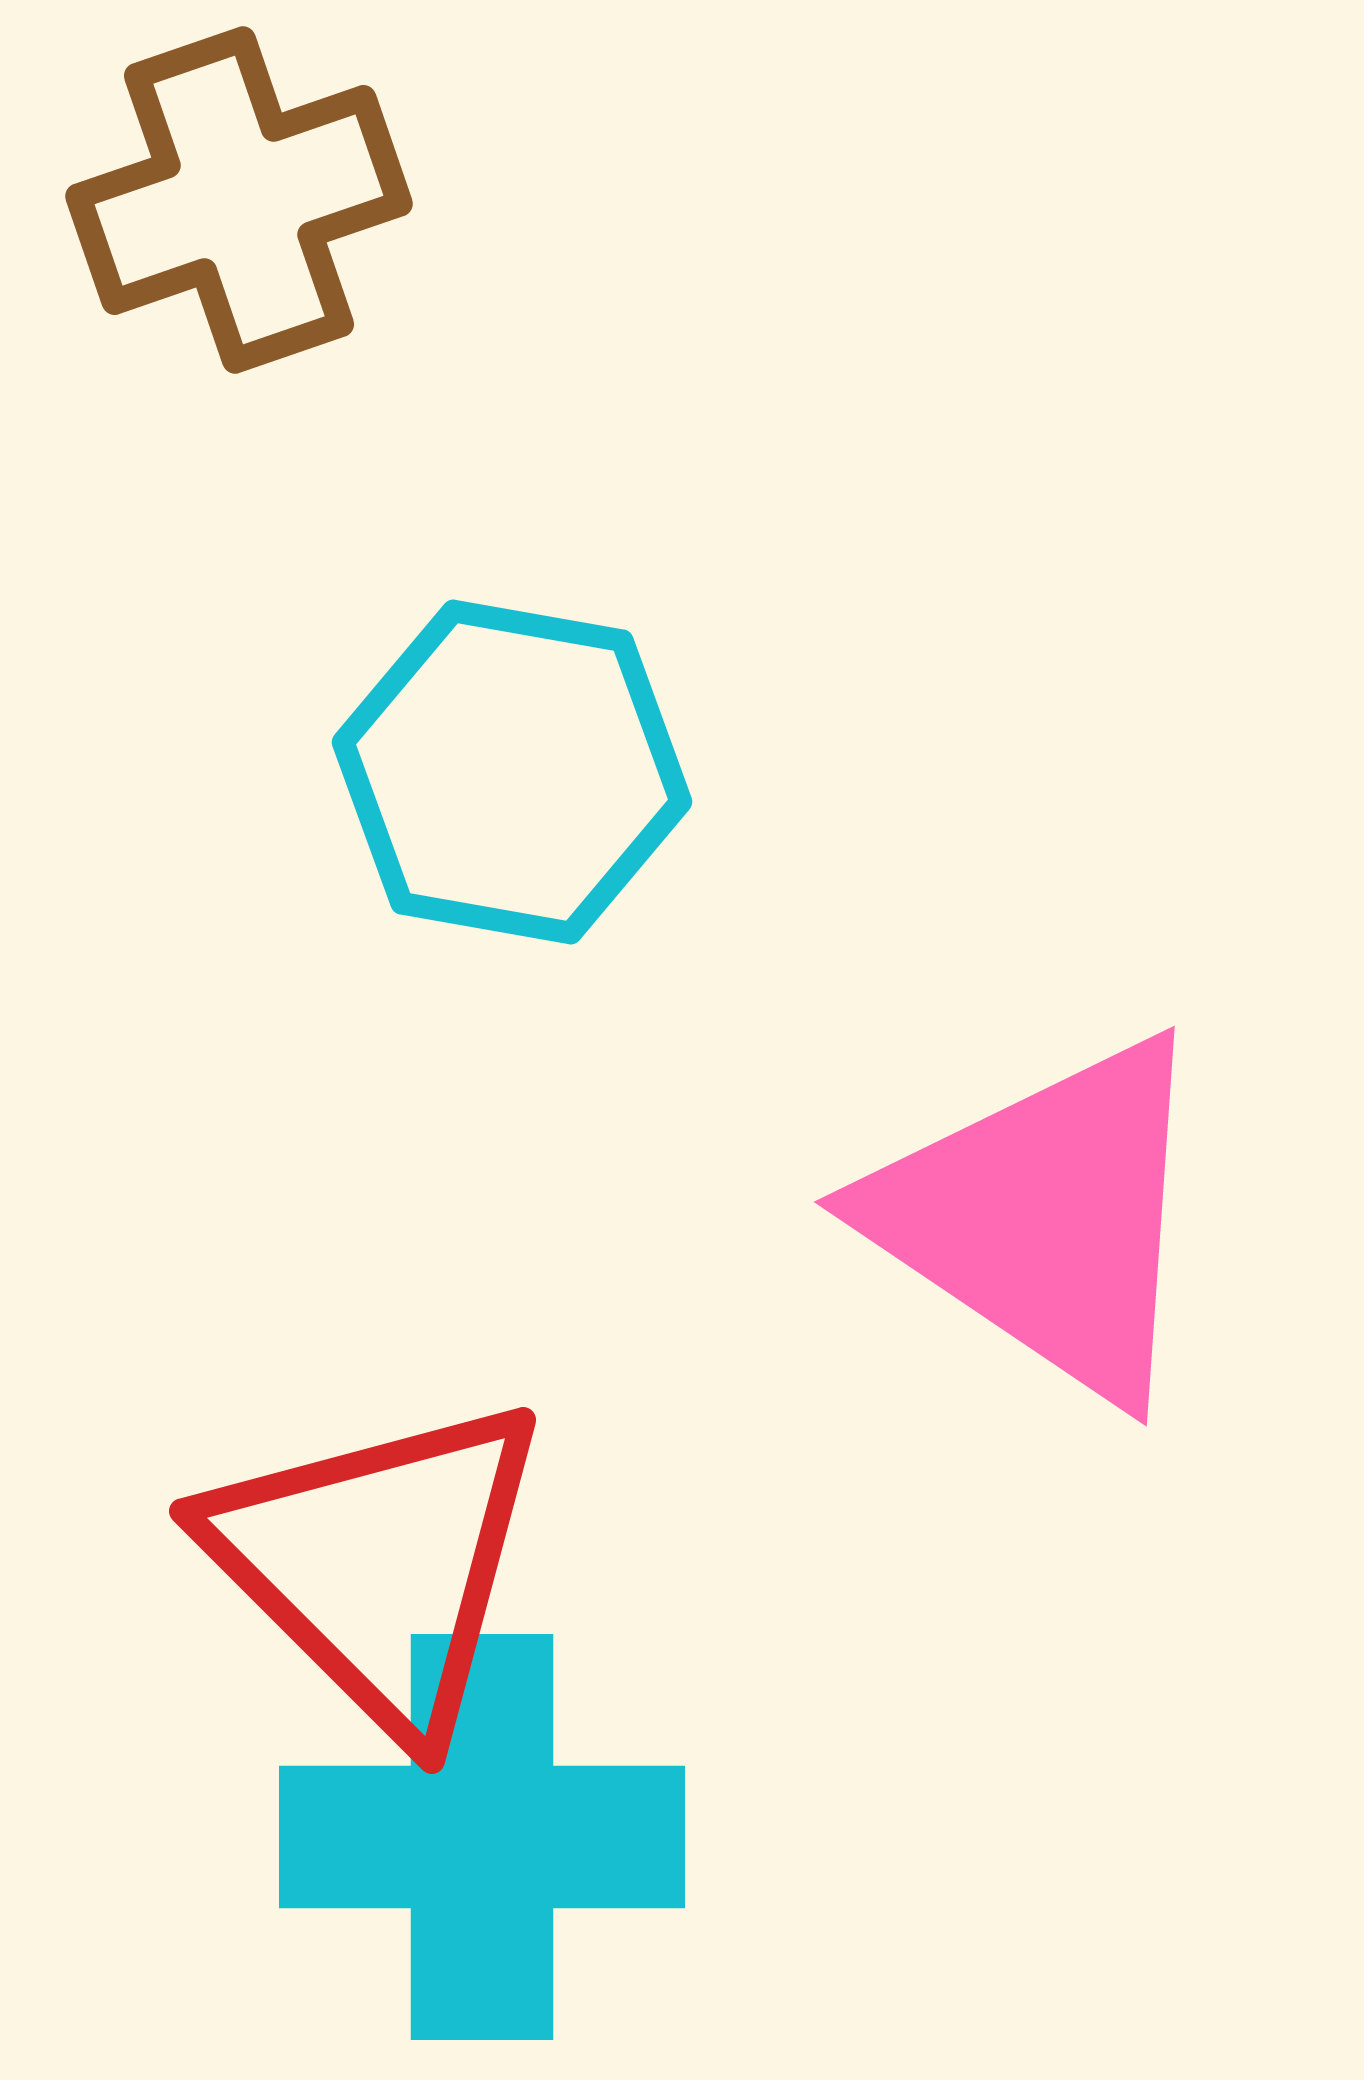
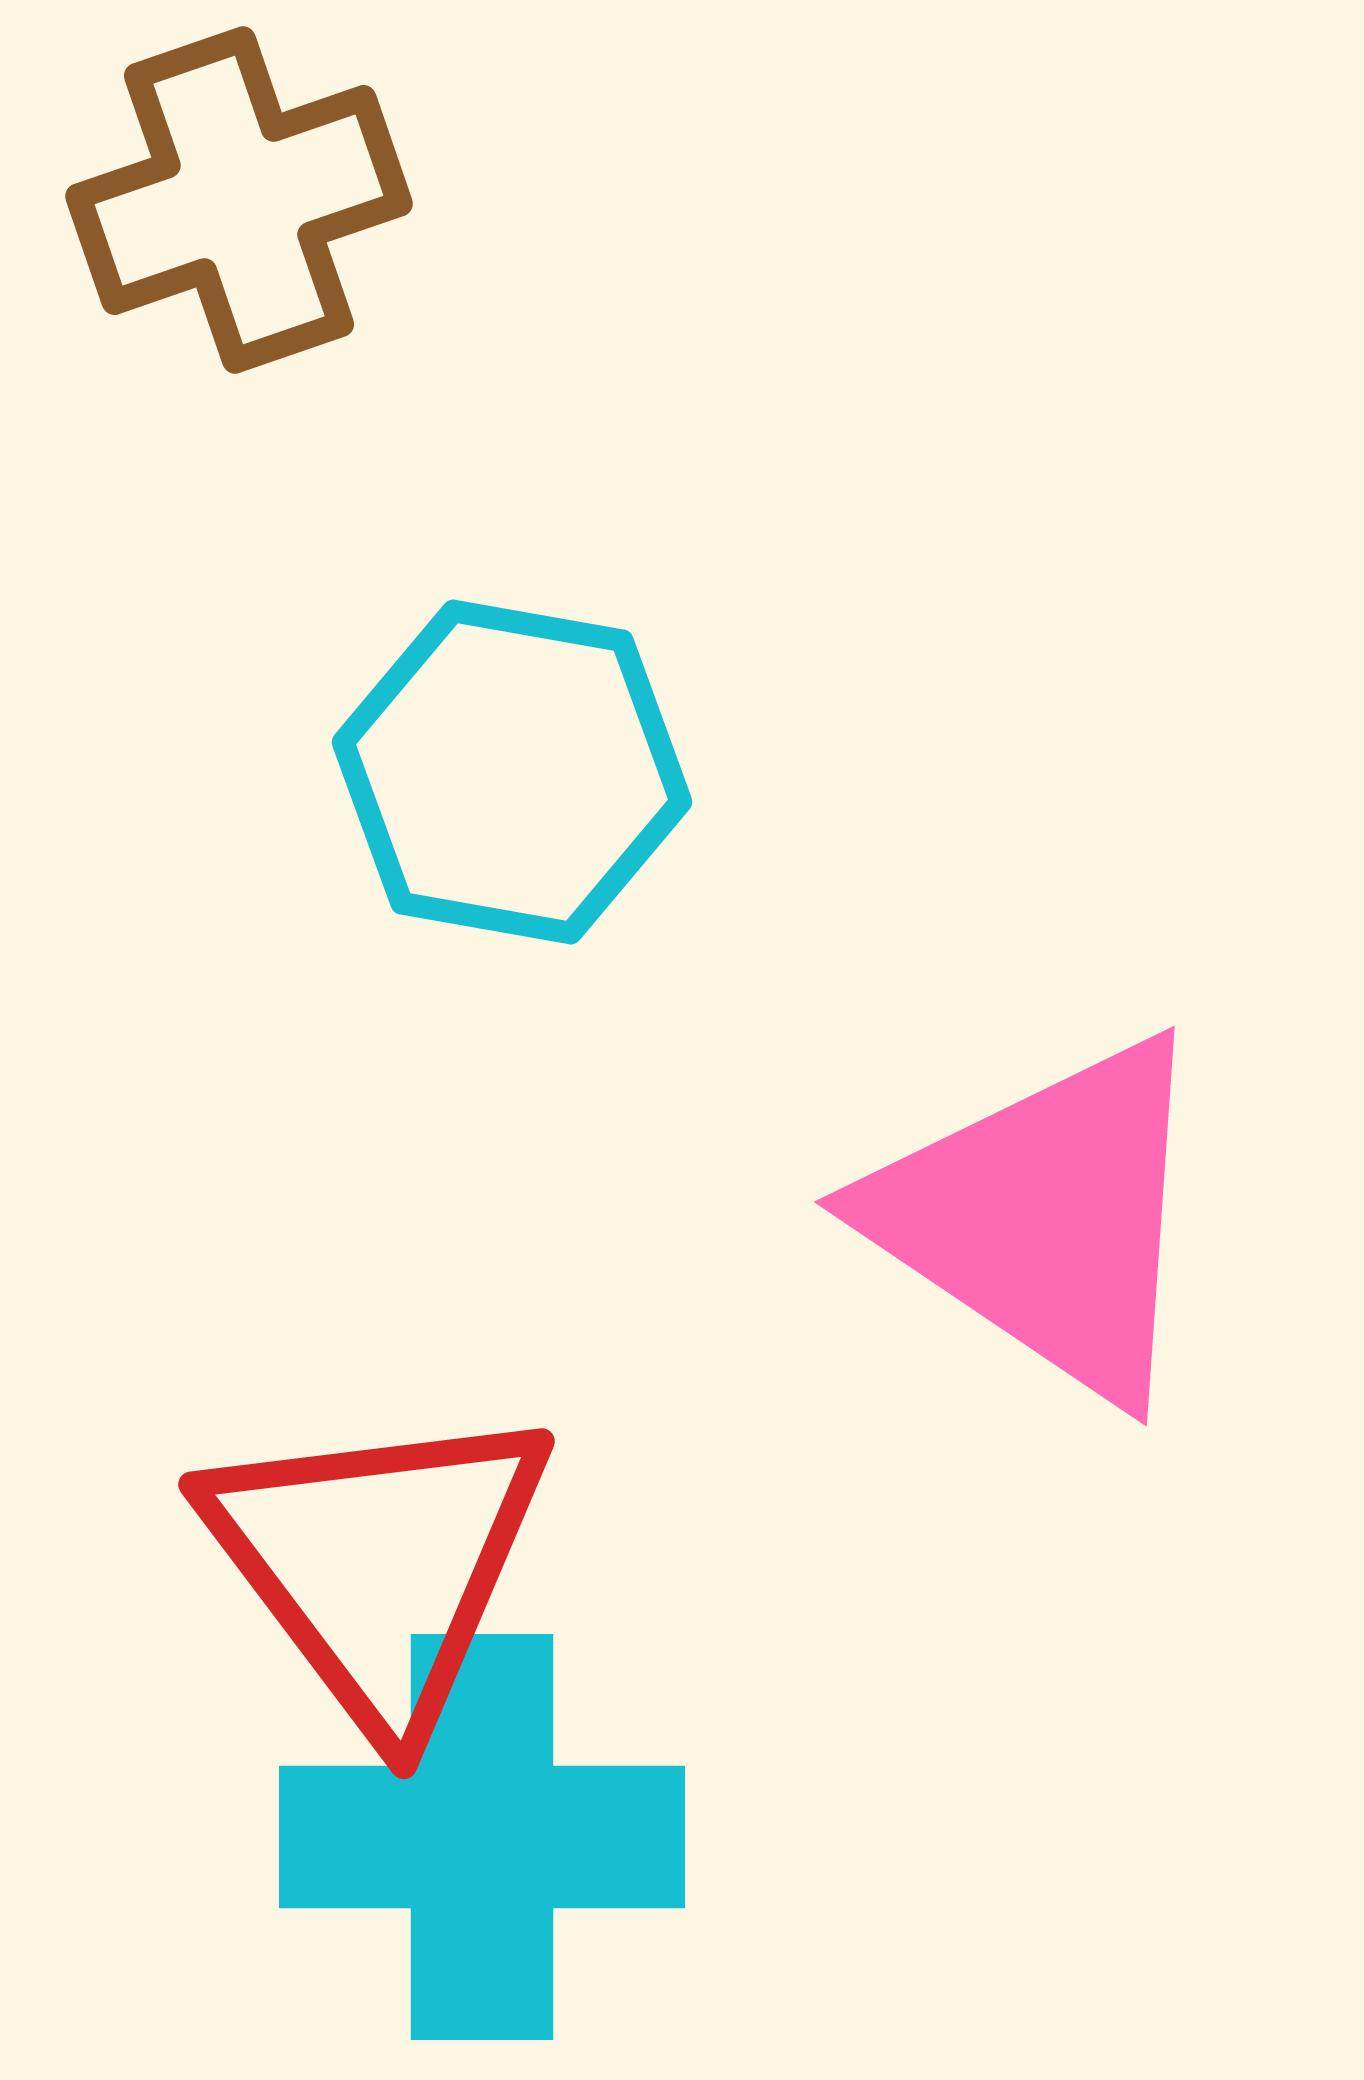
red triangle: rotated 8 degrees clockwise
